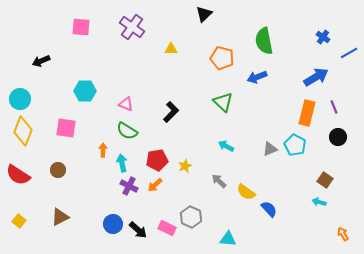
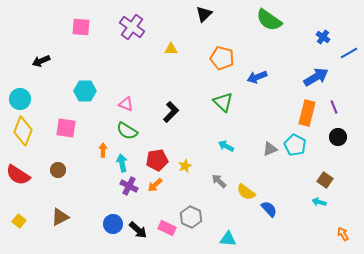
green semicircle at (264, 41): moved 5 px right, 21 px up; rotated 44 degrees counterclockwise
